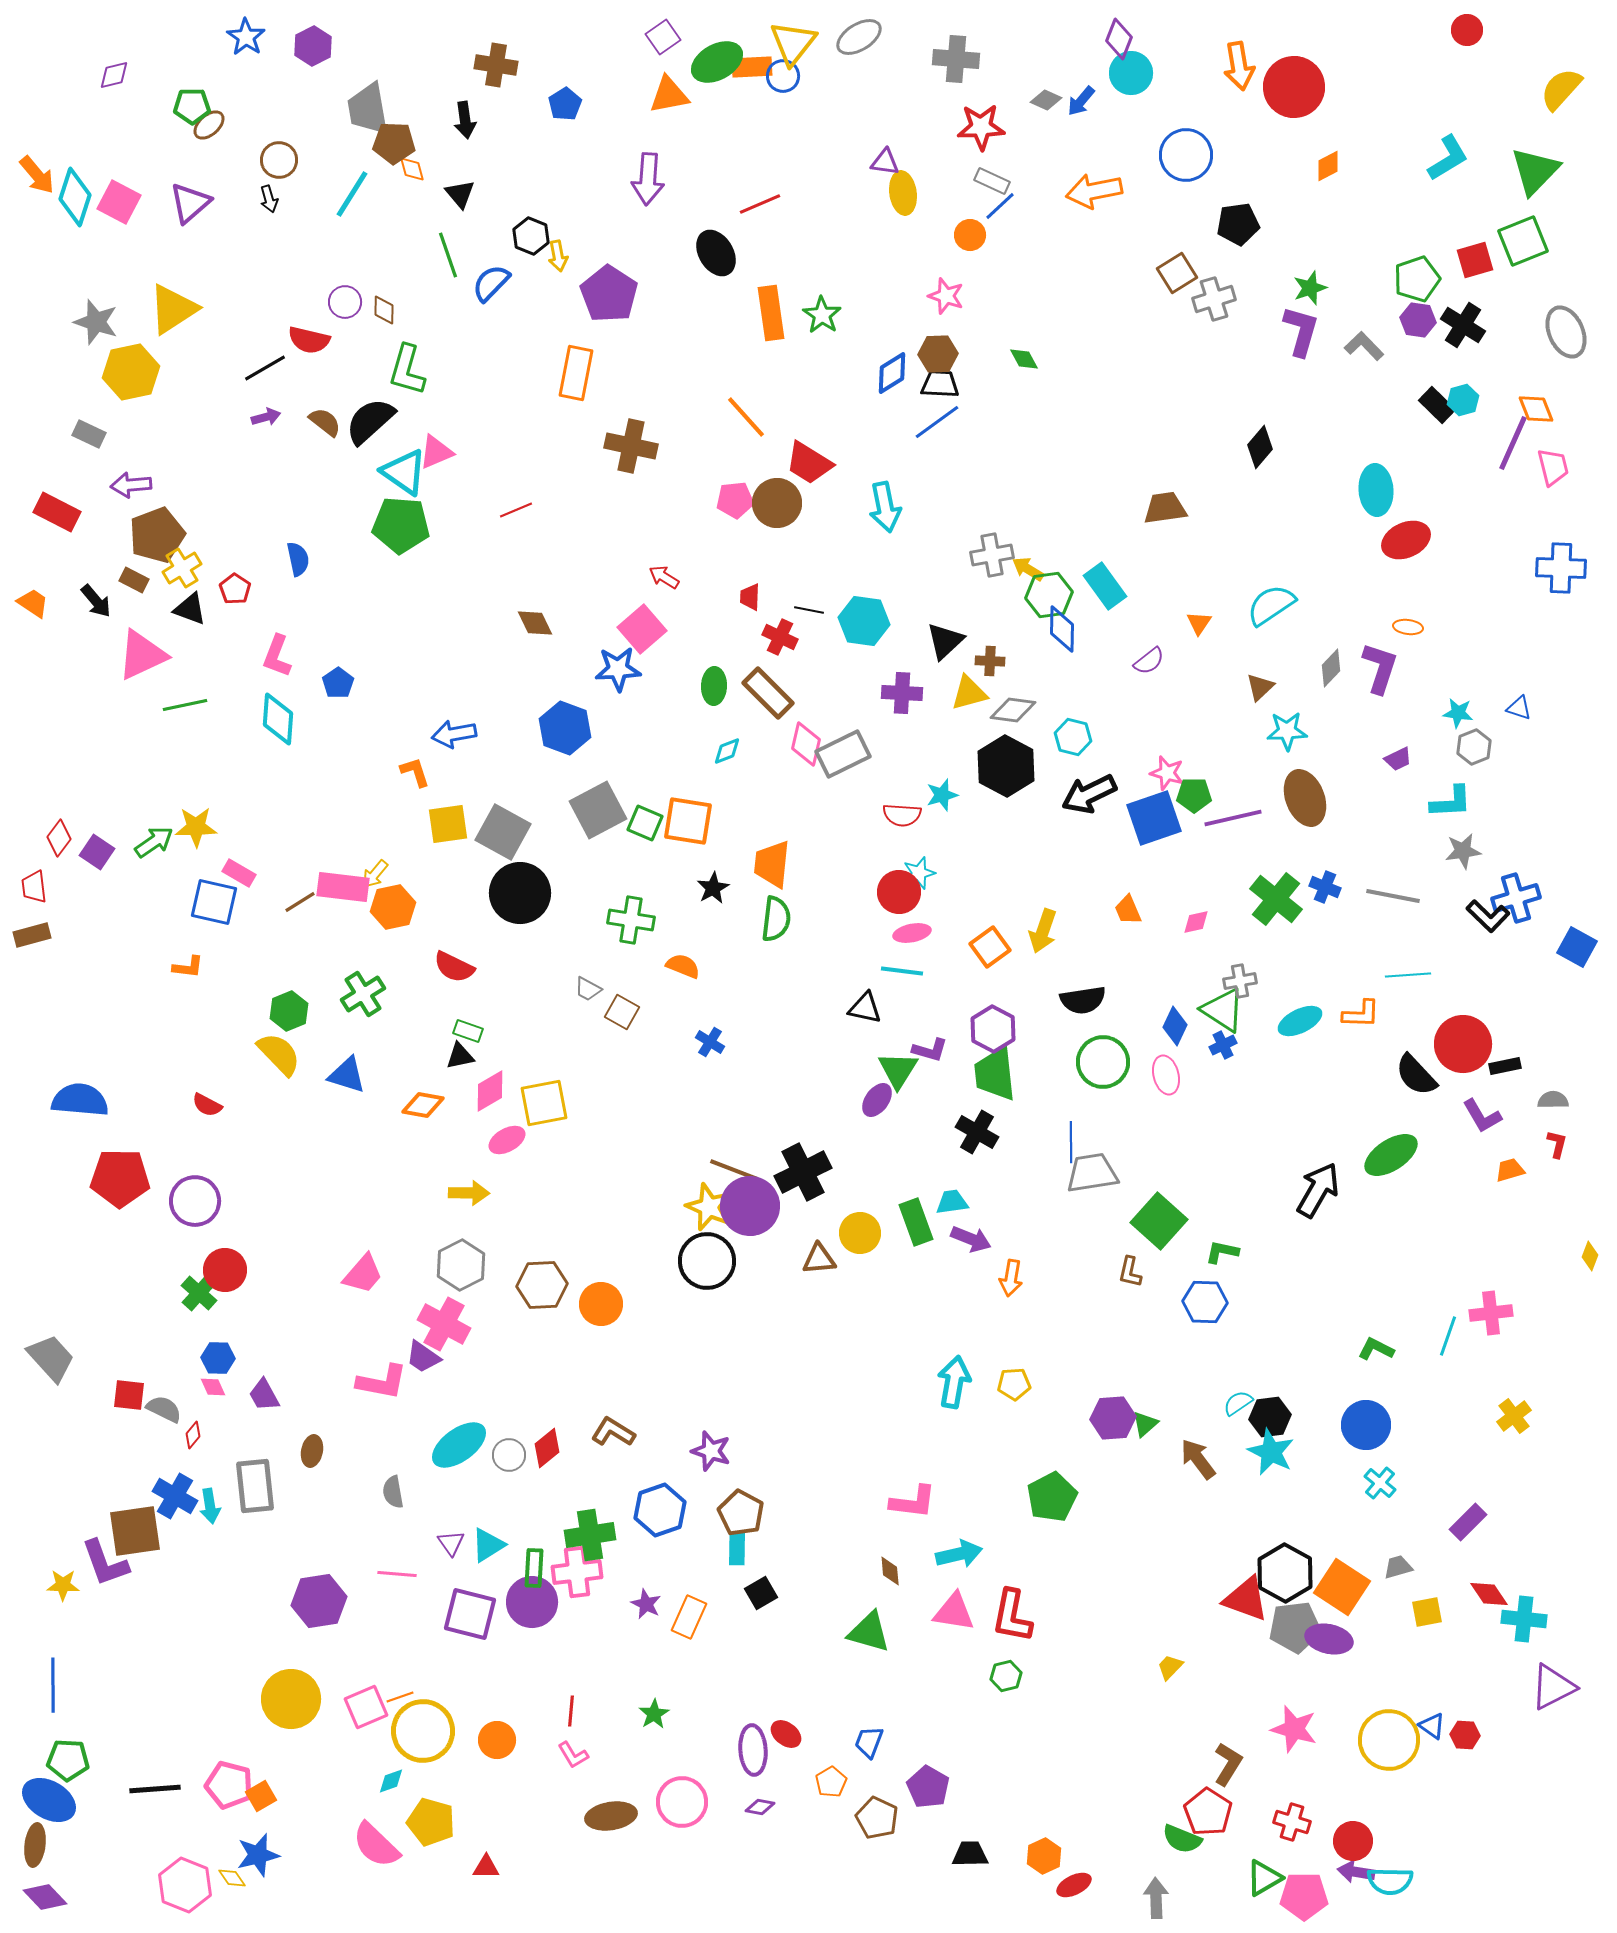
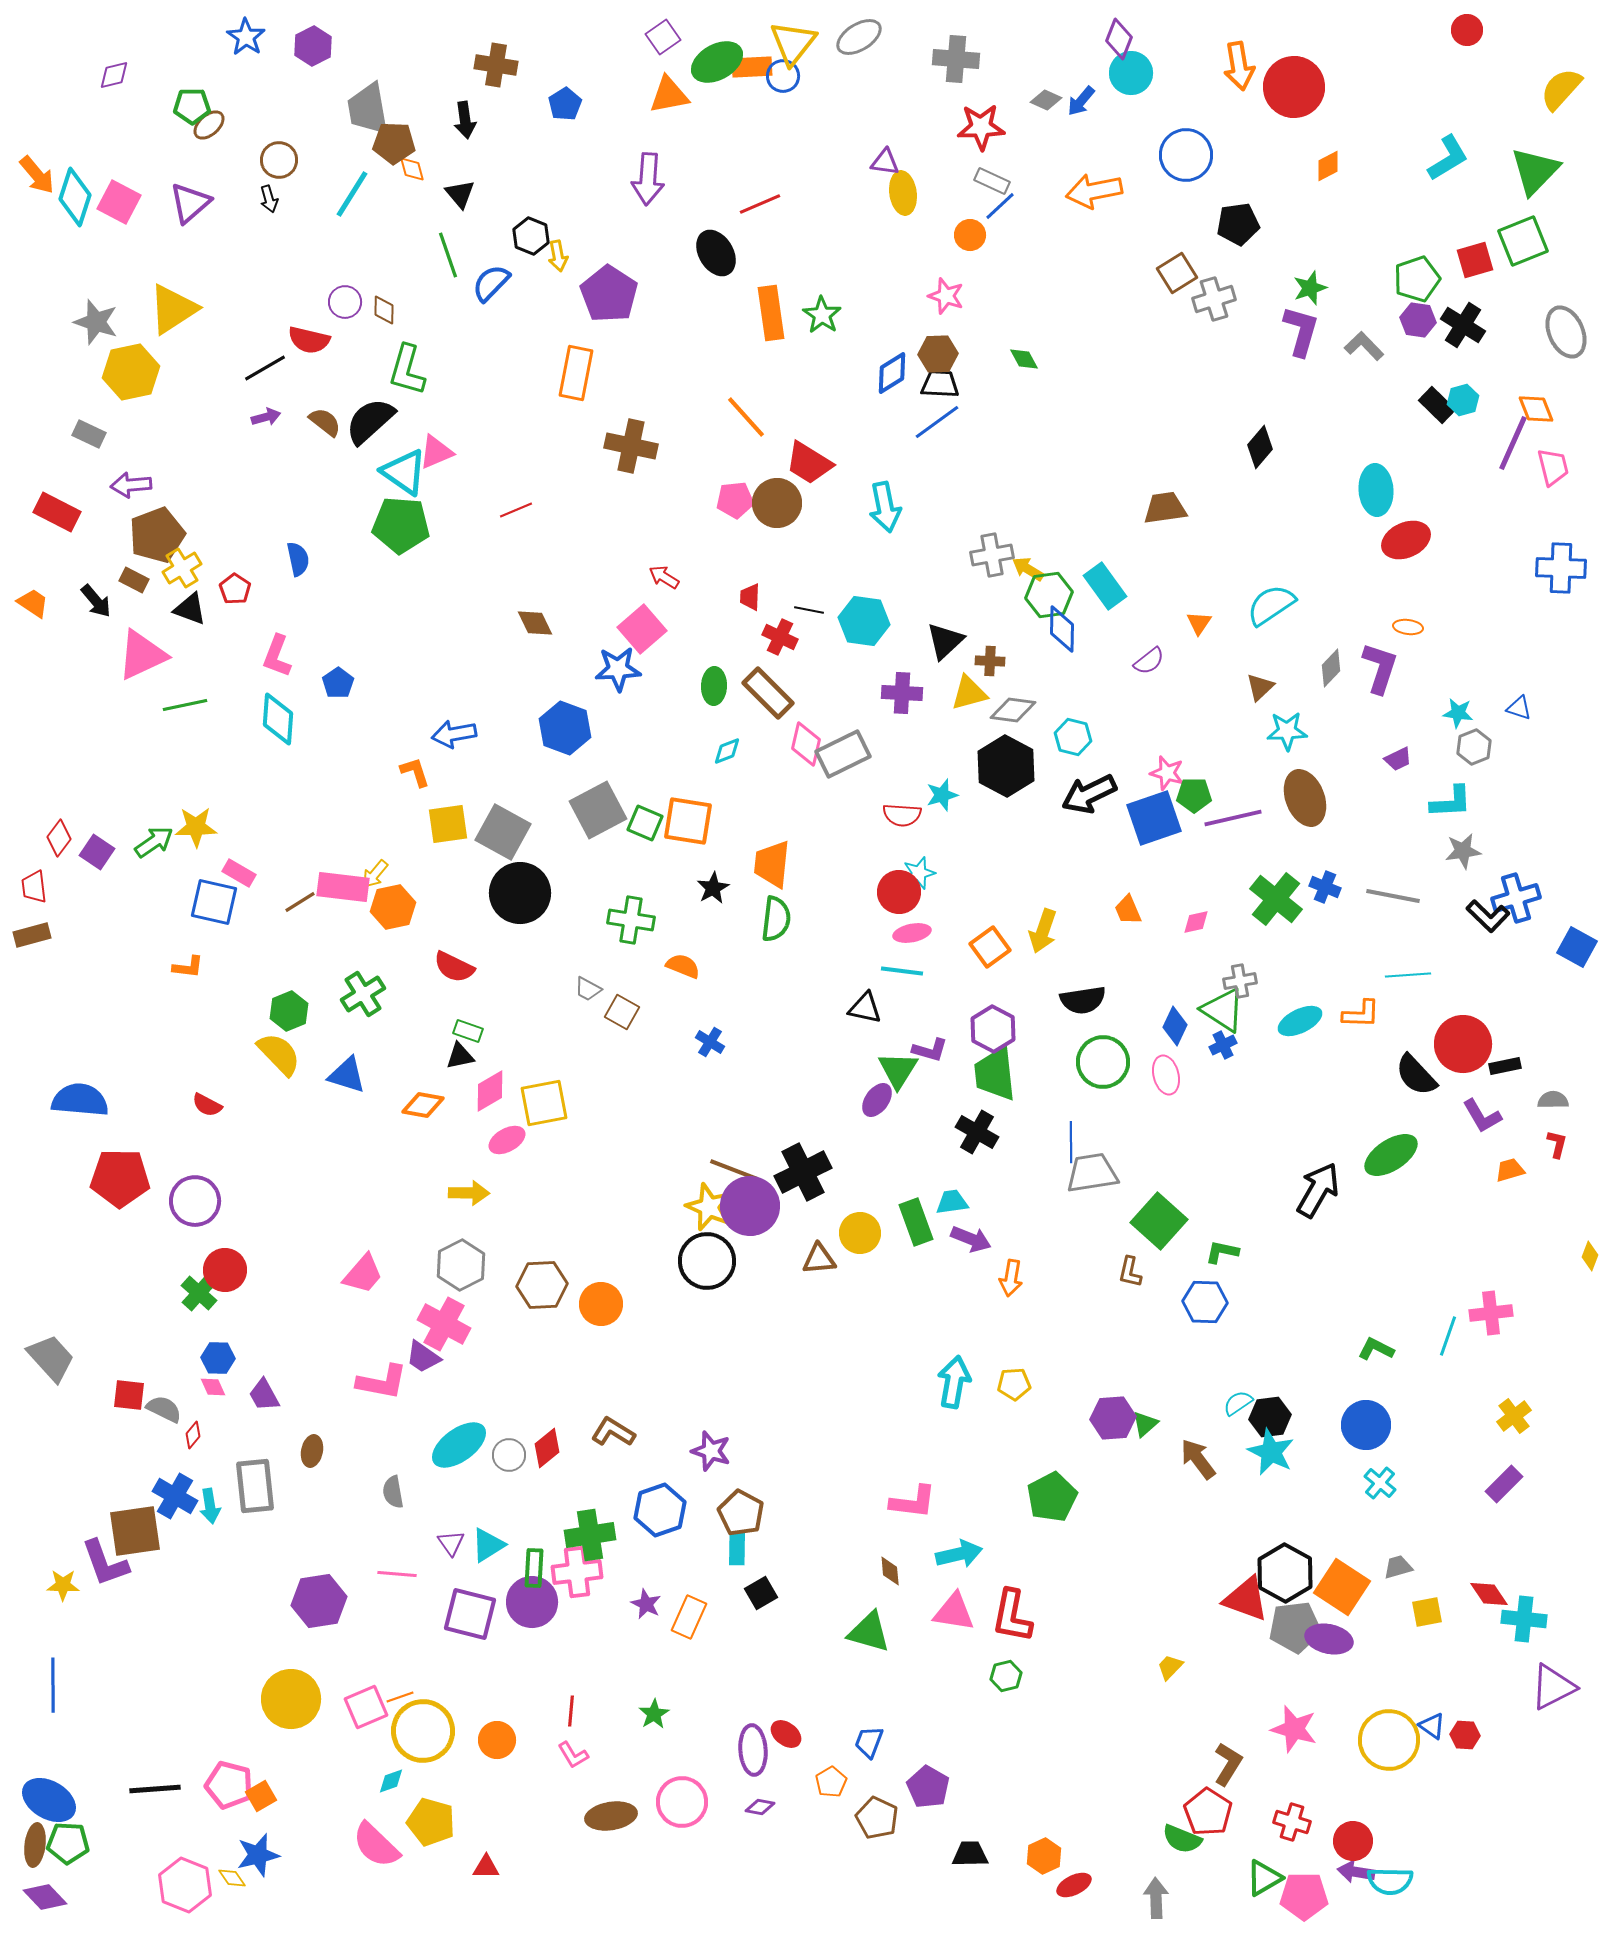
purple rectangle at (1468, 1522): moved 36 px right, 38 px up
green pentagon at (68, 1760): moved 83 px down
